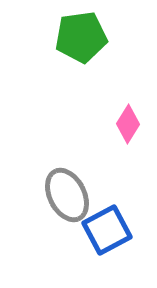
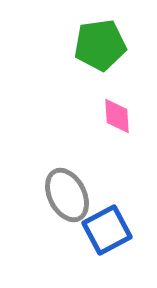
green pentagon: moved 19 px right, 8 px down
pink diamond: moved 11 px left, 8 px up; rotated 36 degrees counterclockwise
